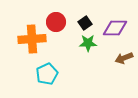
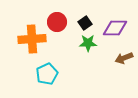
red circle: moved 1 px right
